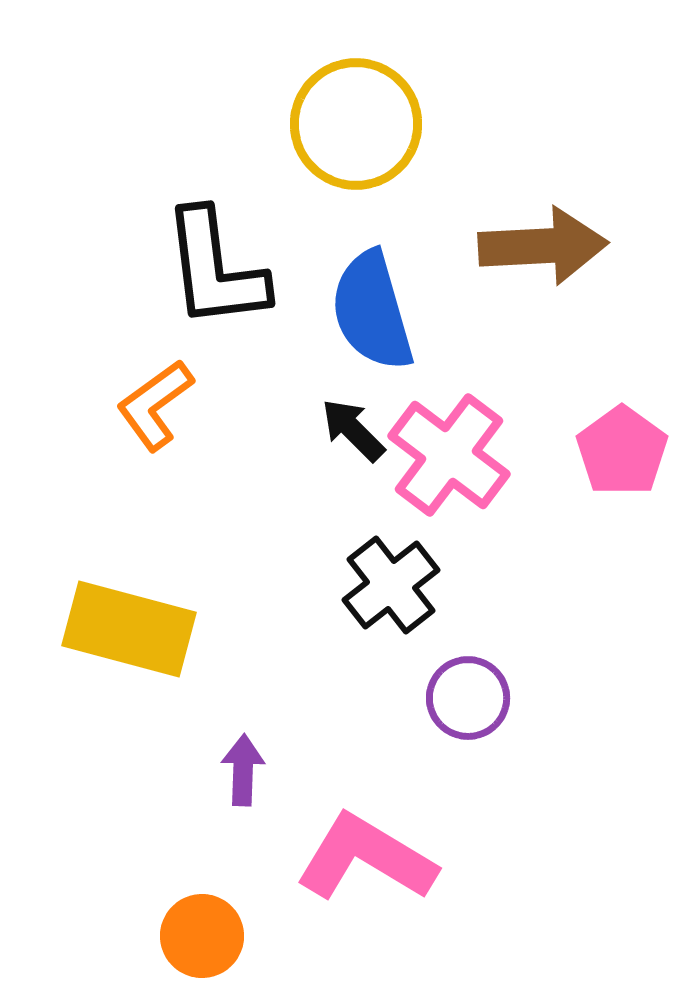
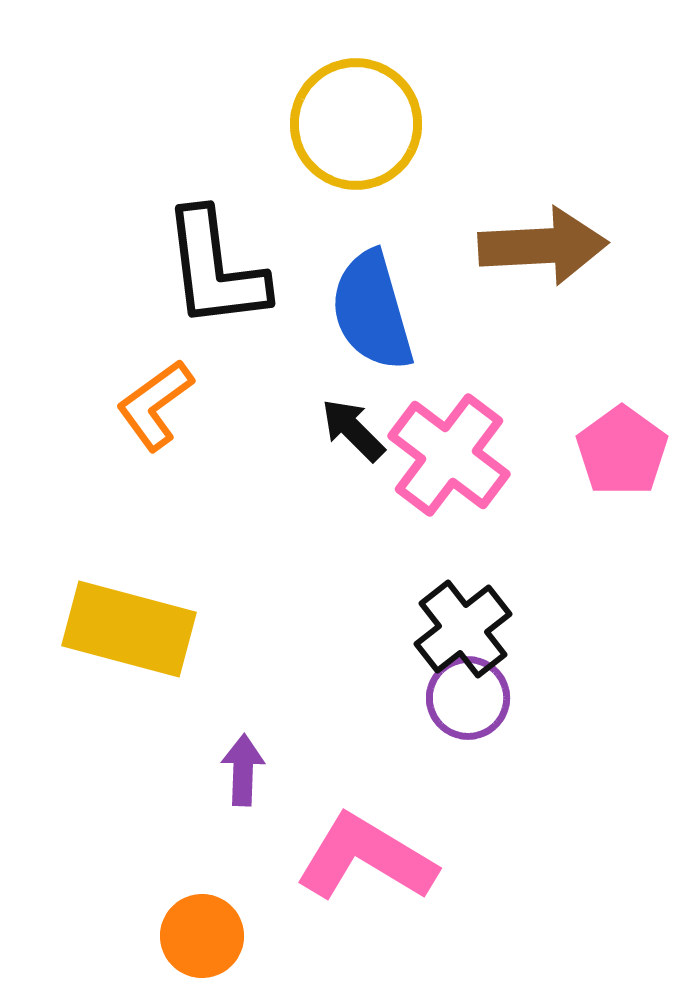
black cross: moved 72 px right, 44 px down
